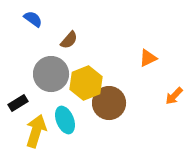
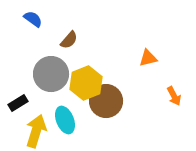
orange triangle: rotated 12 degrees clockwise
orange arrow: rotated 72 degrees counterclockwise
brown circle: moved 3 px left, 2 px up
